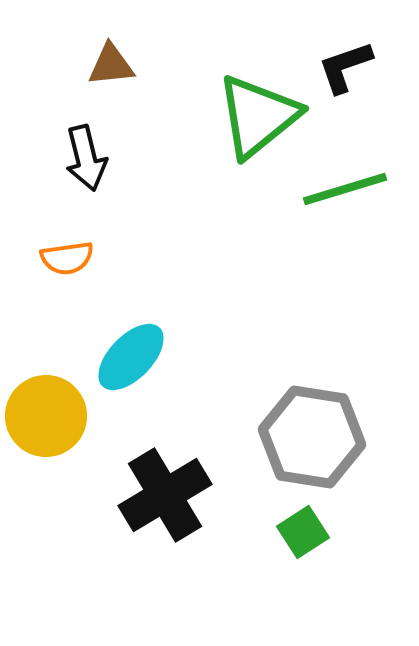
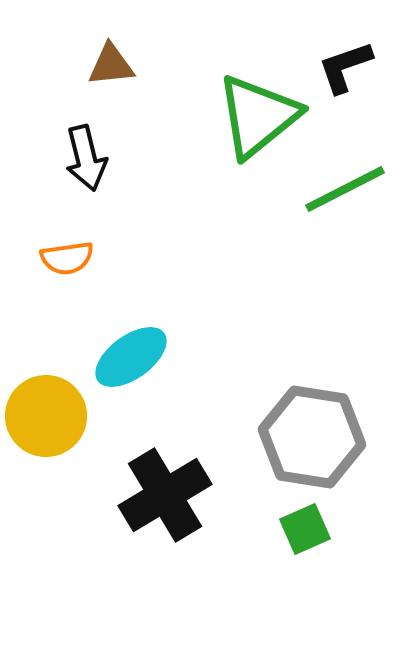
green line: rotated 10 degrees counterclockwise
cyan ellipse: rotated 10 degrees clockwise
green square: moved 2 px right, 3 px up; rotated 9 degrees clockwise
